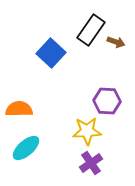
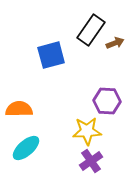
brown arrow: moved 1 px left, 1 px down; rotated 42 degrees counterclockwise
blue square: moved 2 px down; rotated 32 degrees clockwise
purple cross: moved 2 px up
